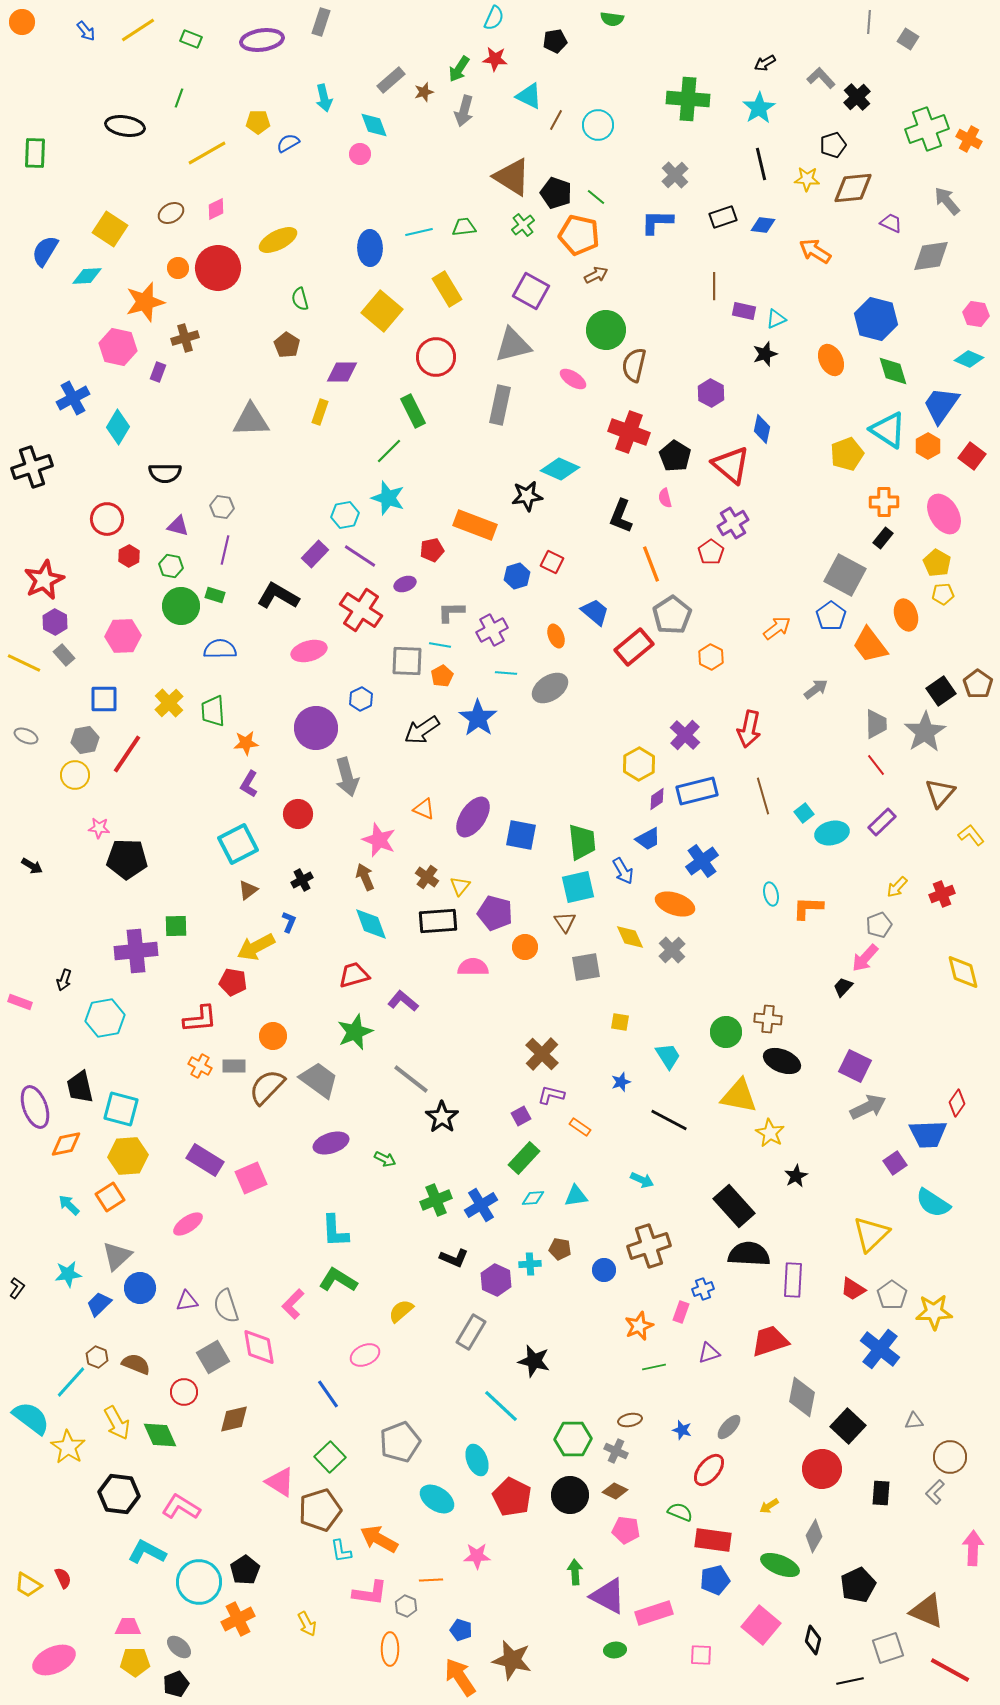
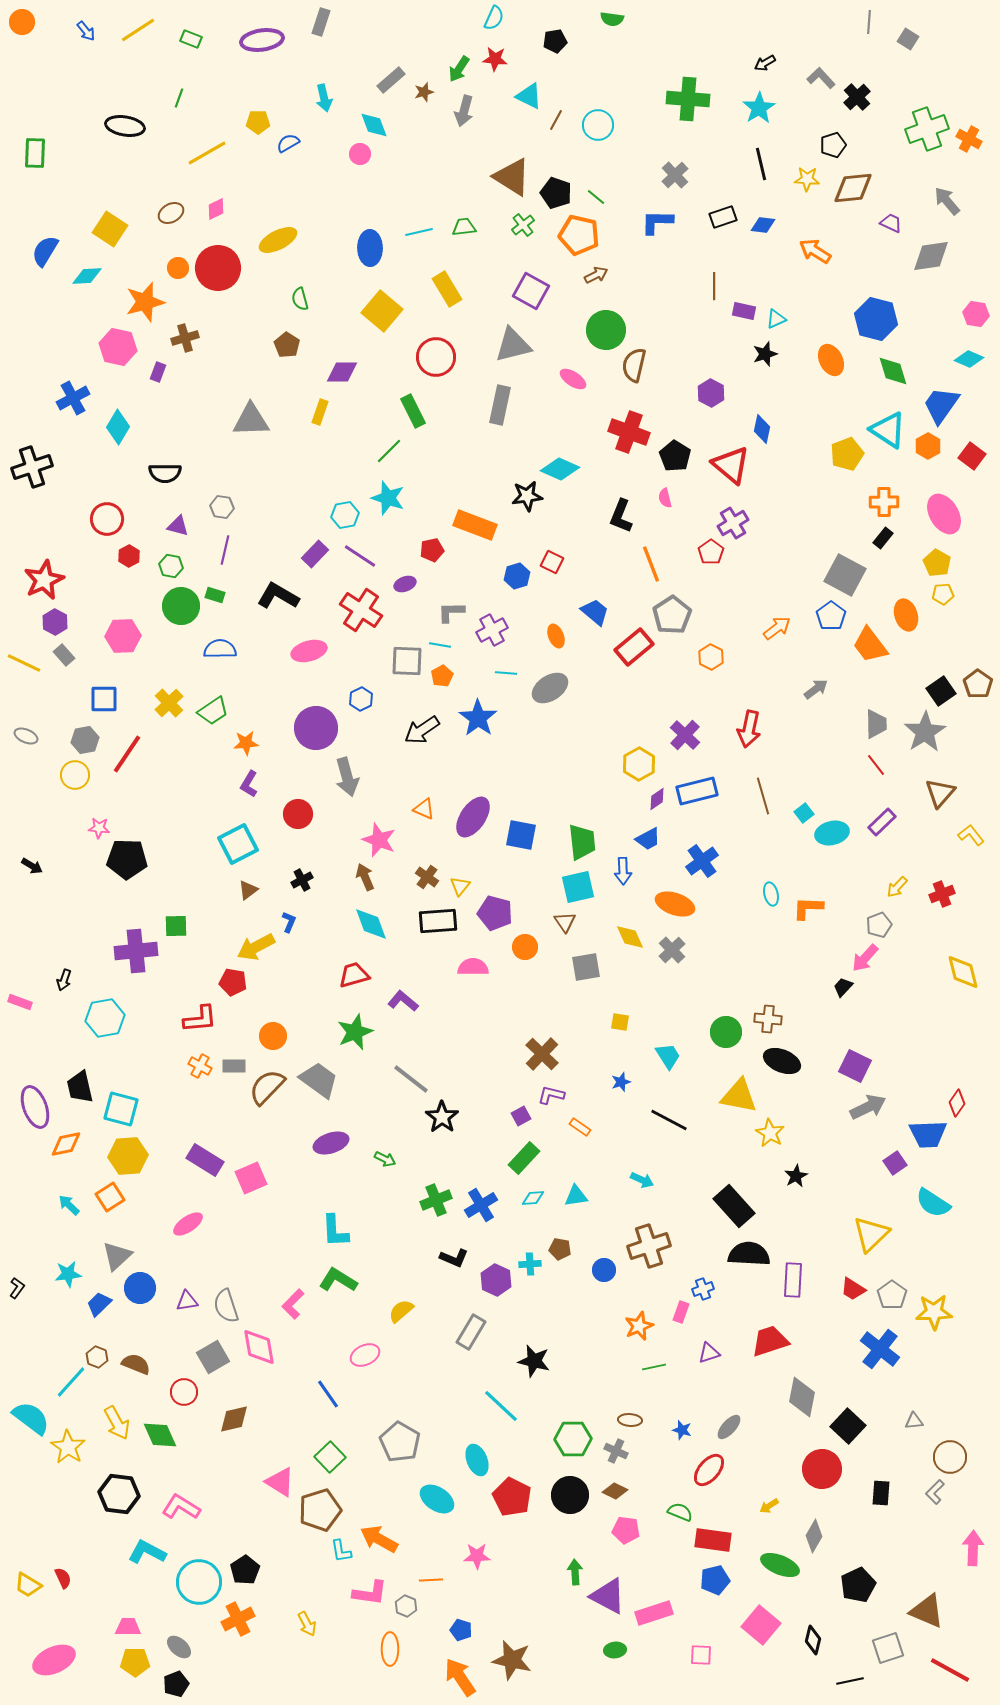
green trapezoid at (213, 711): rotated 120 degrees counterclockwise
blue arrow at (623, 871): rotated 28 degrees clockwise
brown ellipse at (630, 1420): rotated 15 degrees clockwise
gray pentagon at (400, 1442): rotated 21 degrees counterclockwise
